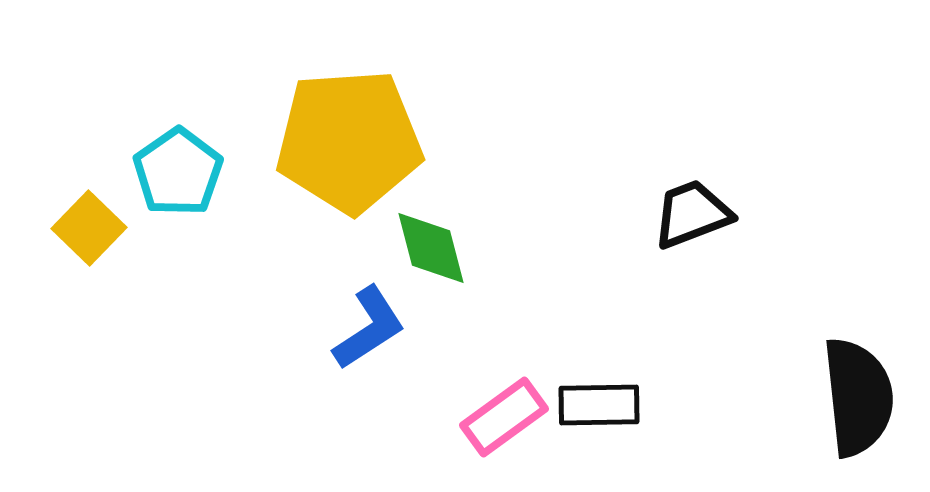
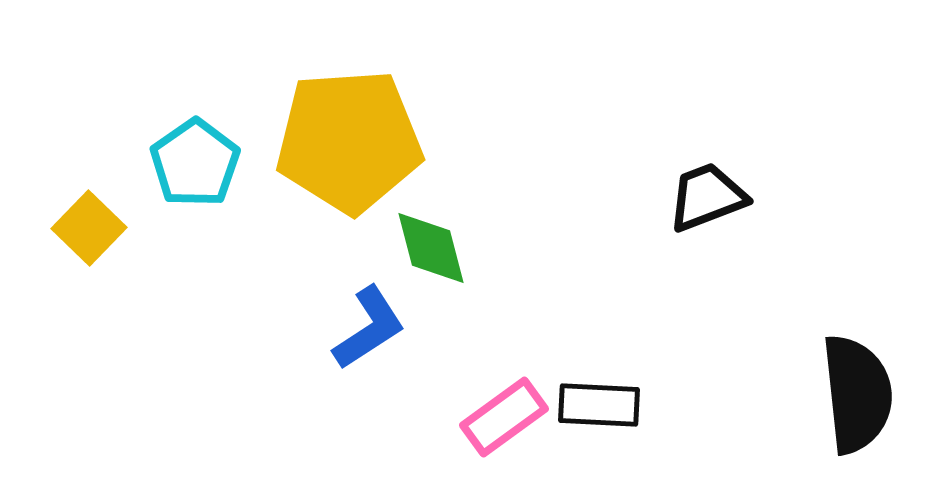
cyan pentagon: moved 17 px right, 9 px up
black trapezoid: moved 15 px right, 17 px up
black semicircle: moved 1 px left, 3 px up
black rectangle: rotated 4 degrees clockwise
